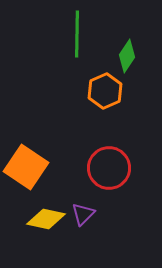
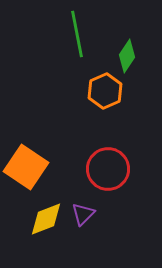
green line: rotated 12 degrees counterclockwise
red circle: moved 1 px left, 1 px down
yellow diamond: rotated 33 degrees counterclockwise
